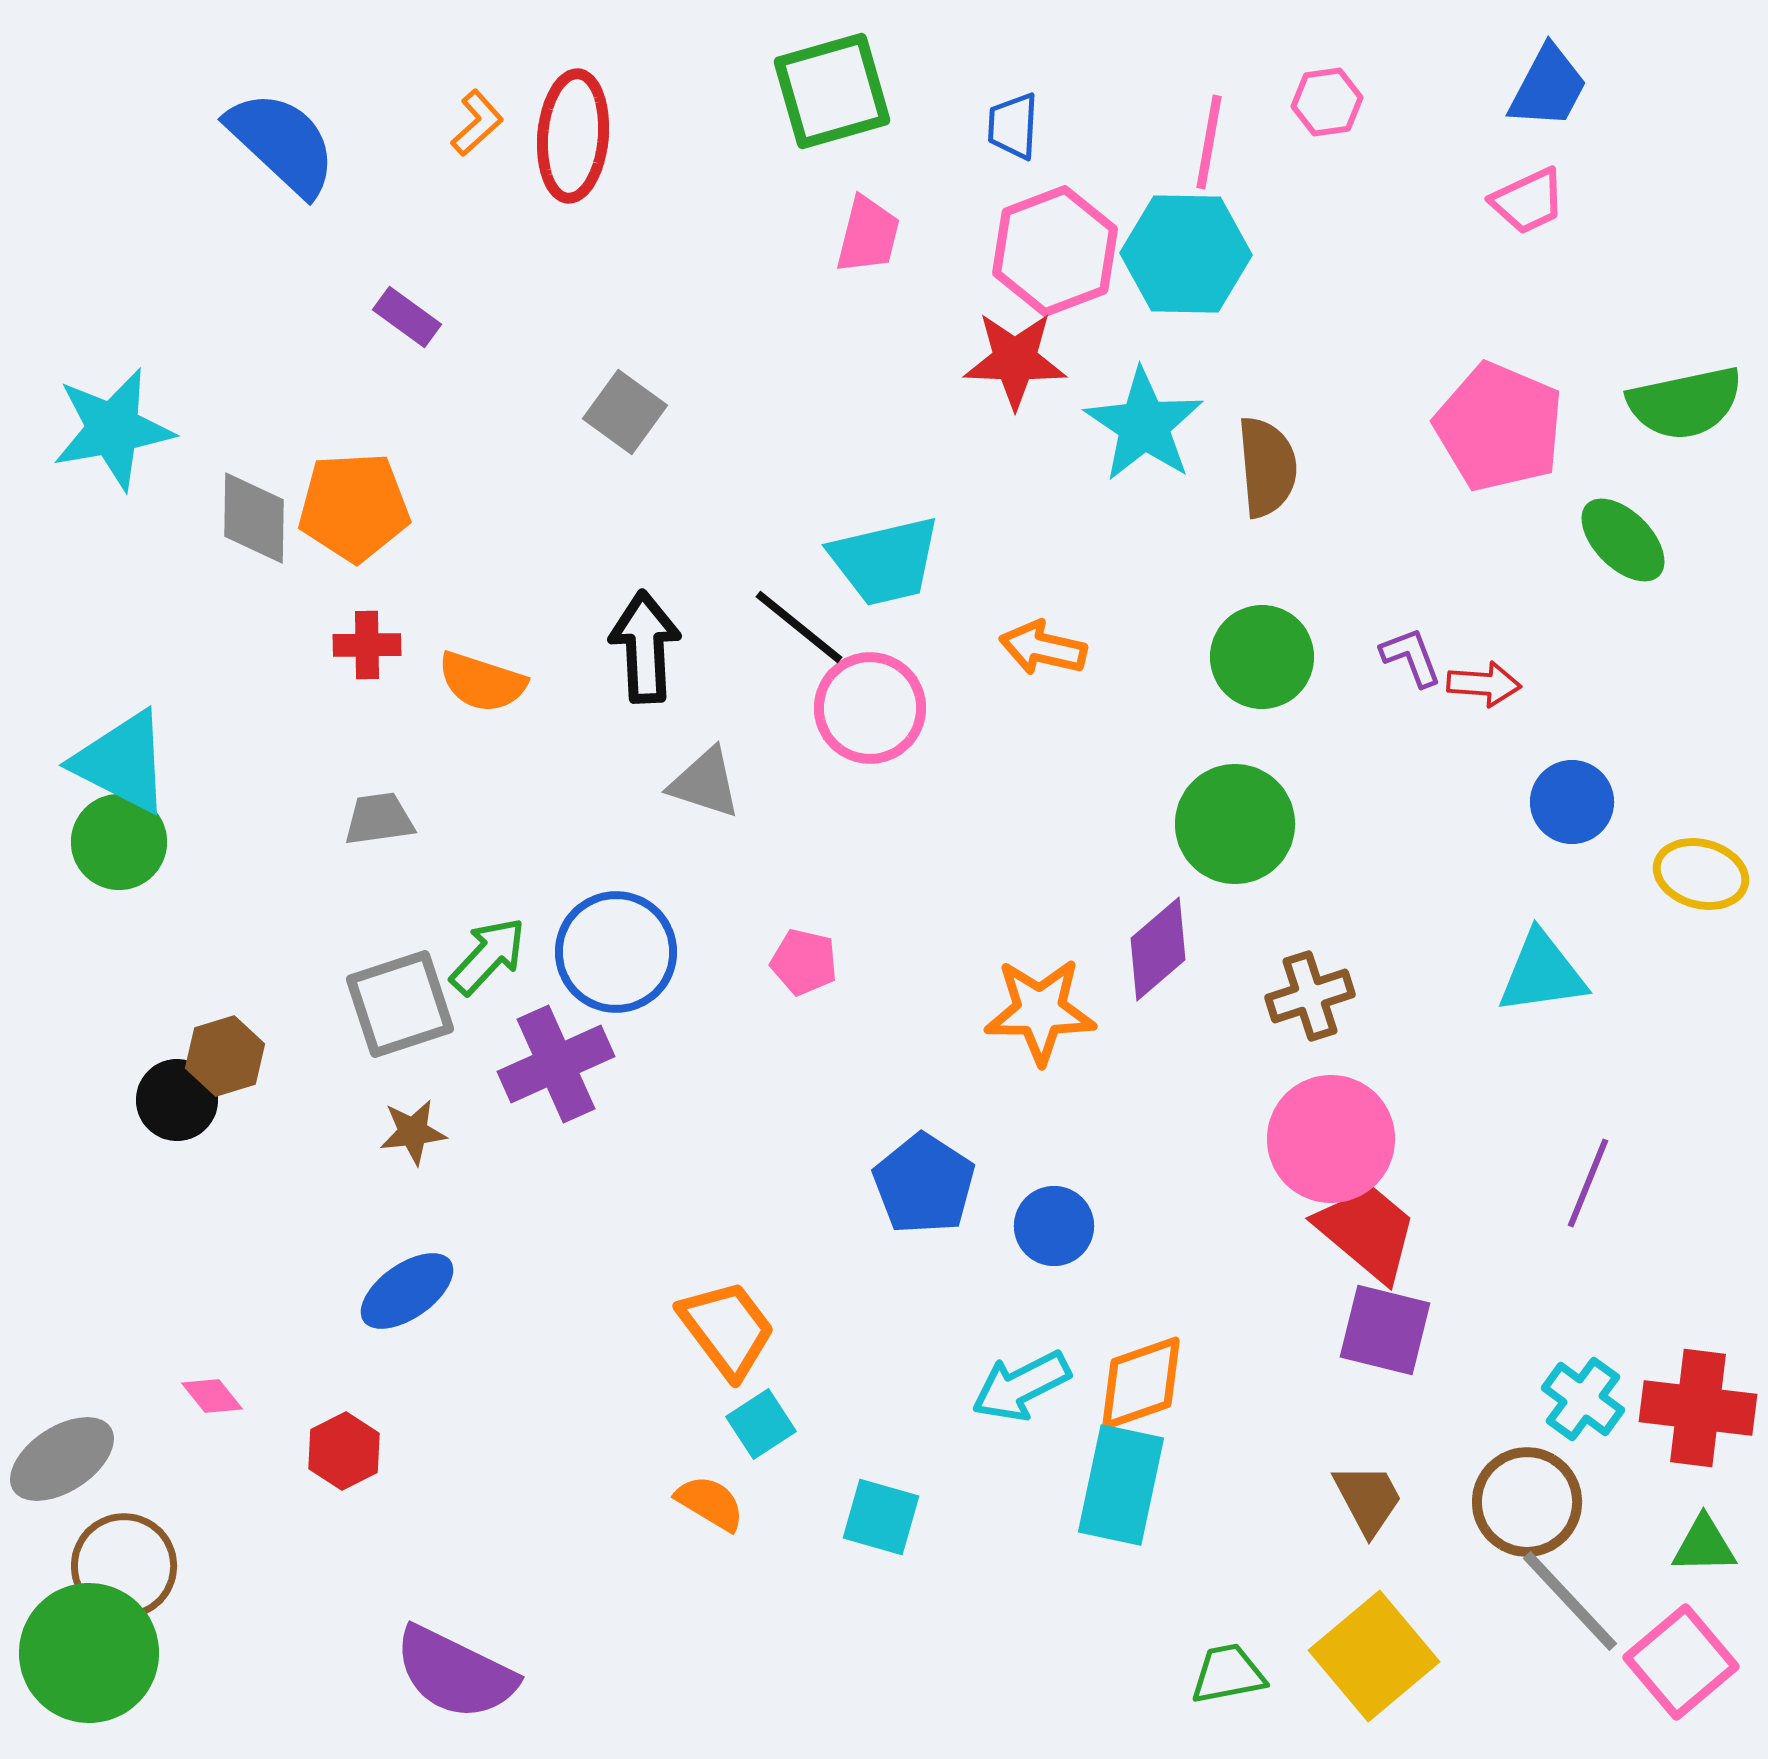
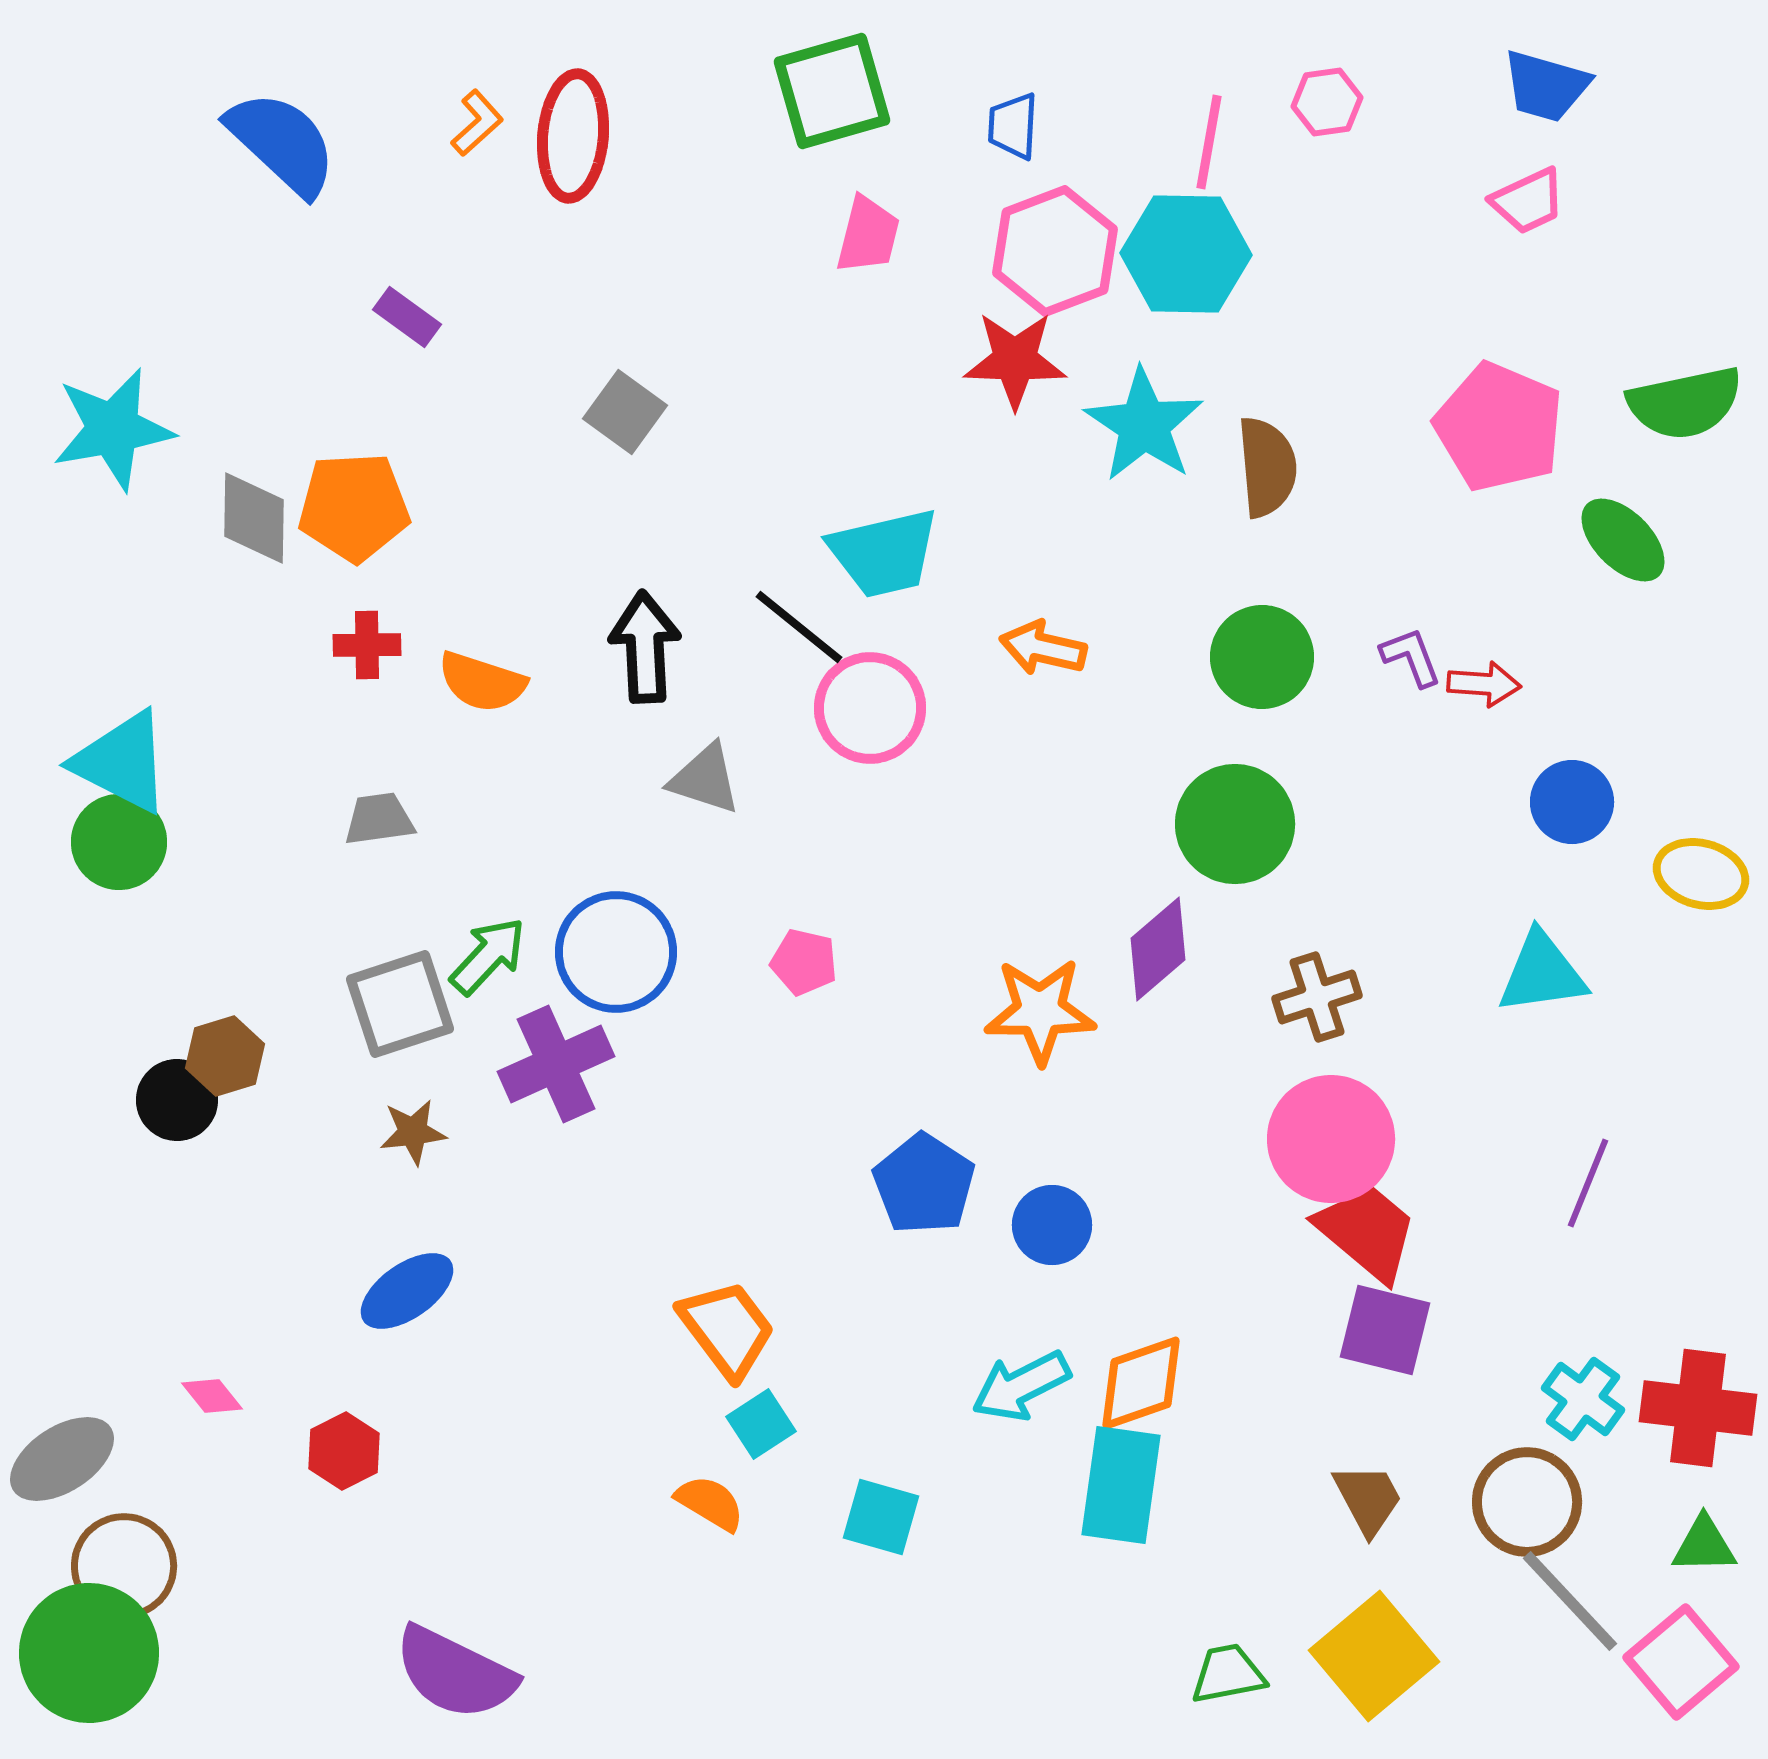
blue trapezoid at (1548, 87): moved 2 px left, 1 px up; rotated 78 degrees clockwise
cyan trapezoid at (885, 561): moved 1 px left, 8 px up
gray triangle at (705, 783): moved 4 px up
brown cross at (1310, 996): moved 7 px right, 1 px down
blue circle at (1054, 1226): moved 2 px left, 1 px up
cyan rectangle at (1121, 1485): rotated 4 degrees counterclockwise
